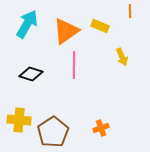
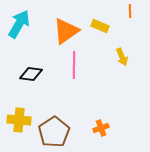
cyan arrow: moved 8 px left
black diamond: rotated 10 degrees counterclockwise
brown pentagon: moved 1 px right
